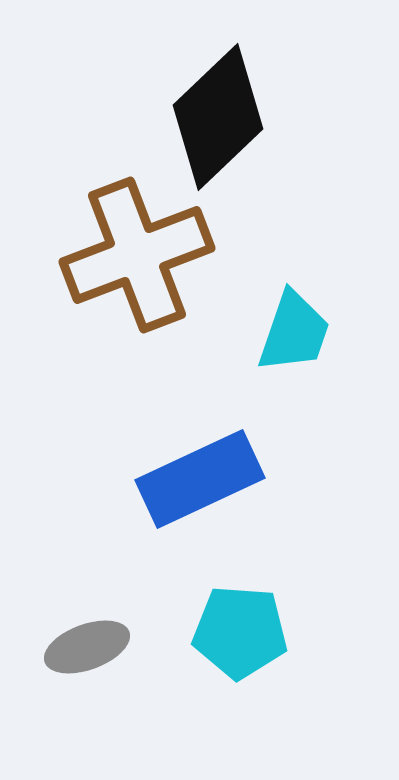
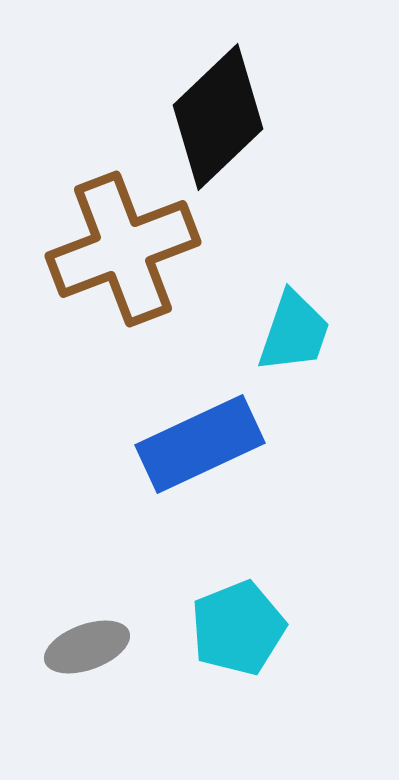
brown cross: moved 14 px left, 6 px up
blue rectangle: moved 35 px up
cyan pentagon: moved 2 px left, 4 px up; rotated 26 degrees counterclockwise
